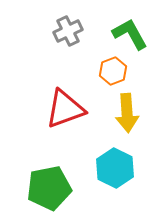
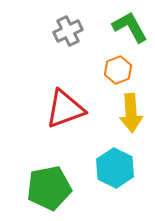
green L-shape: moved 7 px up
orange hexagon: moved 5 px right, 1 px up
yellow arrow: moved 4 px right
